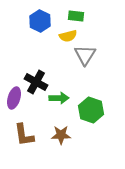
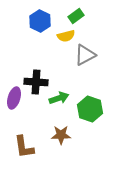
green rectangle: rotated 42 degrees counterclockwise
yellow semicircle: moved 2 px left
gray triangle: rotated 30 degrees clockwise
black cross: rotated 25 degrees counterclockwise
green arrow: rotated 18 degrees counterclockwise
green hexagon: moved 1 px left, 1 px up
brown L-shape: moved 12 px down
